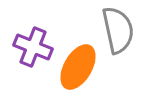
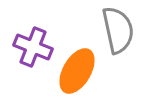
orange ellipse: moved 1 px left, 4 px down
